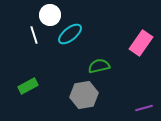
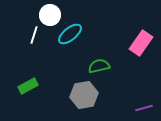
white line: rotated 36 degrees clockwise
